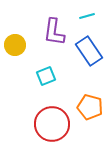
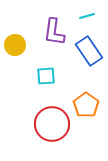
cyan square: rotated 18 degrees clockwise
orange pentagon: moved 4 px left, 2 px up; rotated 20 degrees clockwise
